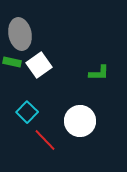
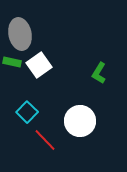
green L-shape: rotated 120 degrees clockwise
